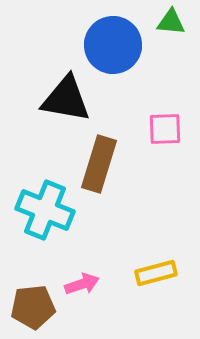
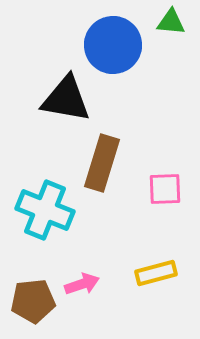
pink square: moved 60 px down
brown rectangle: moved 3 px right, 1 px up
brown pentagon: moved 6 px up
